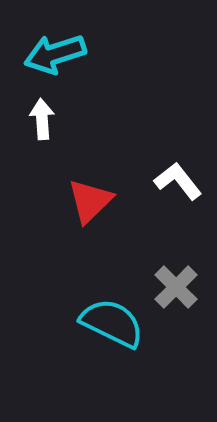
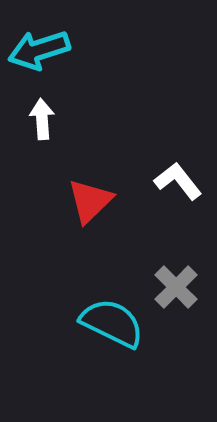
cyan arrow: moved 16 px left, 4 px up
